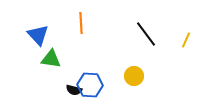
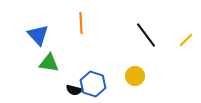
black line: moved 1 px down
yellow line: rotated 21 degrees clockwise
green triangle: moved 2 px left, 4 px down
yellow circle: moved 1 px right
blue hexagon: moved 3 px right, 1 px up; rotated 15 degrees clockwise
